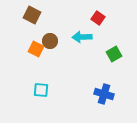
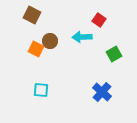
red square: moved 1 px right, 2 px down
blue cross: moved 2 px left, 2 px up; rotated 24 degrees clockwise
